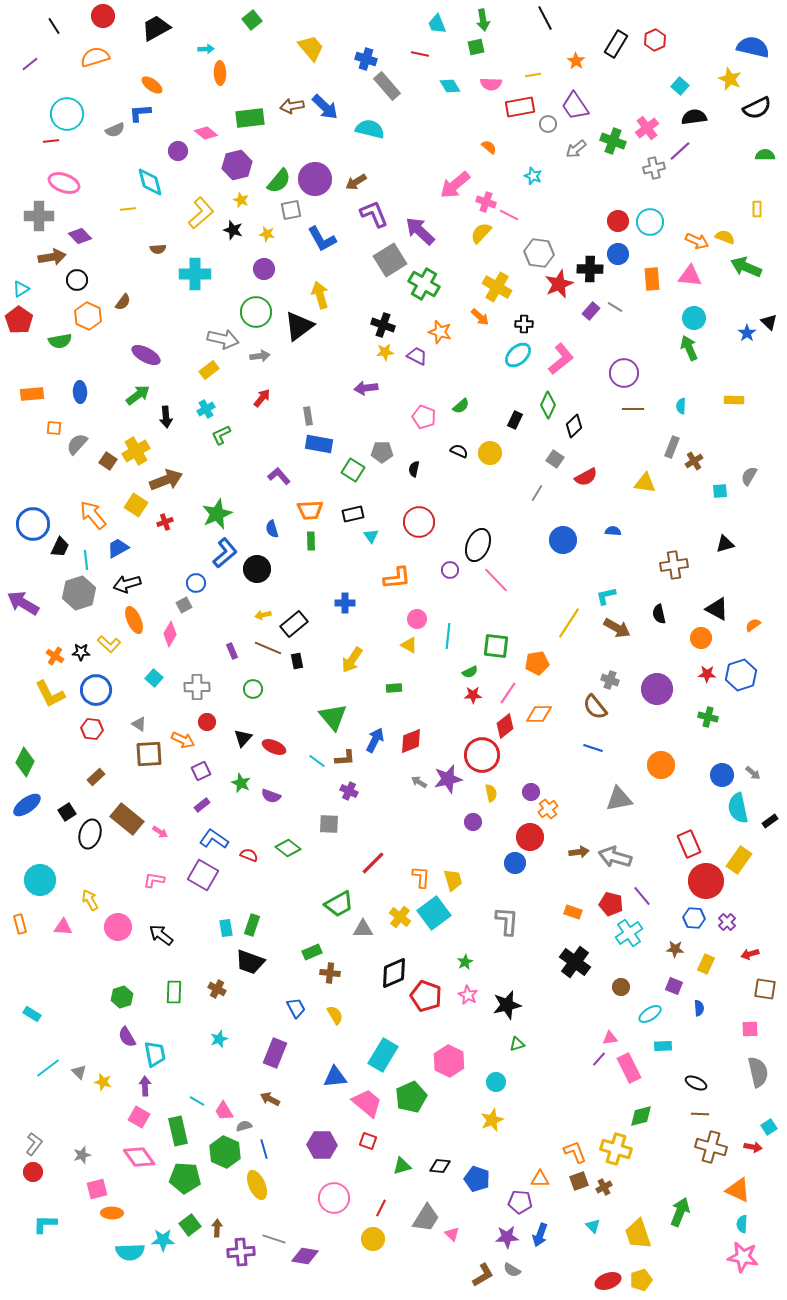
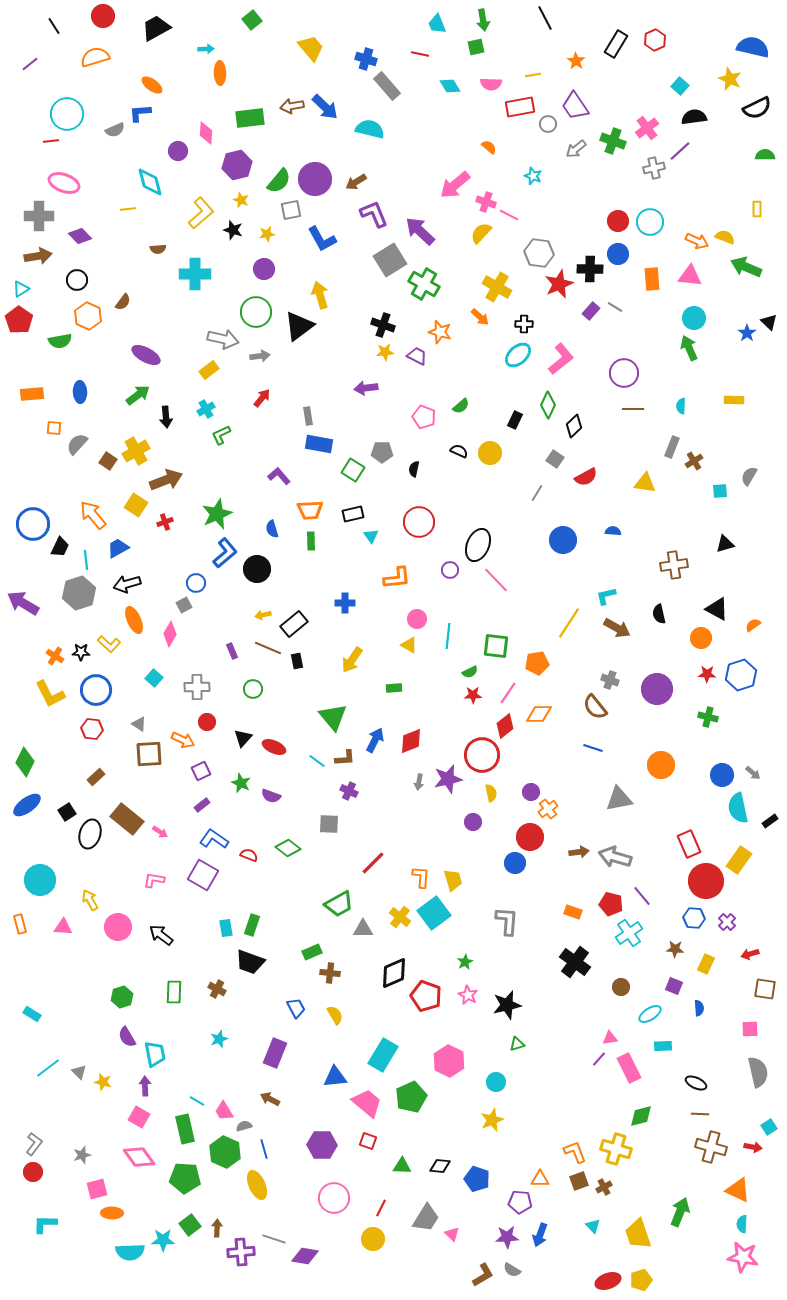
pink diamond at (206, 133): rotated 55 degrees clockwise
yellow star at (267, 234): rotated 21 degrees counterclockwise
brown arrow at (52, 257): moved 14 px left, 1 px up
gray arrow at (419, 782): rotated 112 degrees counterclockwise
green rectangle at (178, 1131): moved 7 px right, 2 px up
green triangle at (402, 1166): rotated 18 degrees clockwise
